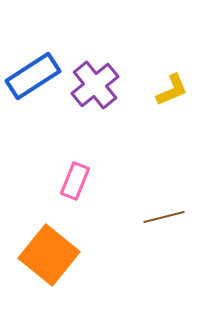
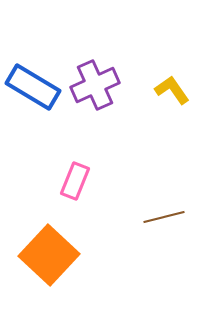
blue rectangle: moved 11 px down; rotated 64 degrees clockwise
purple cross: rotated 15 degrees clockwise
yellow L-shape: rotated 102 degrees counterclockwise
orange square: rotated 4 degrees clockwise
